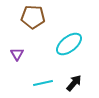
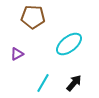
purple triangle: rotated 32 degrees clockwise
cyan line: rotated 48 degrees counterclockwise
